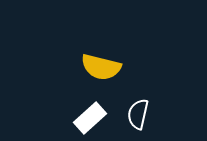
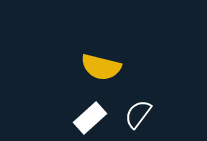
white semicircle: rotated 24 degrees clockwise
